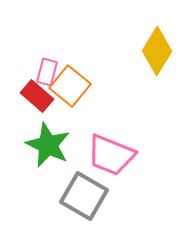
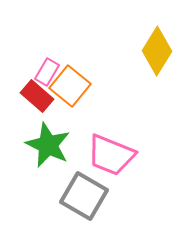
pink rectangle: rotated 16 degrees clockwise
